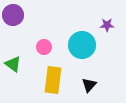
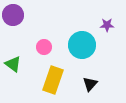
yellow rectangle: rotated 12 degrees clockwise
black triangle: moved 1 px right, 1 px up
